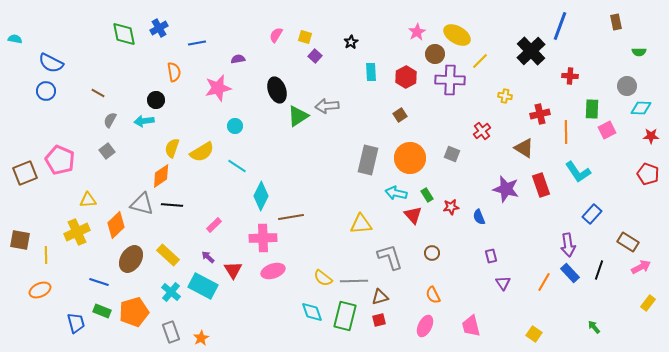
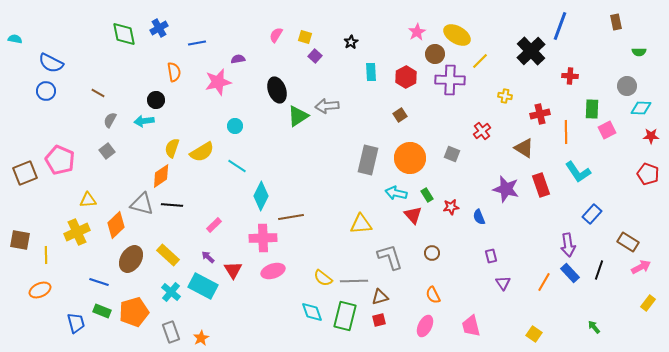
pink star at (218, 88): moved 6 px up
